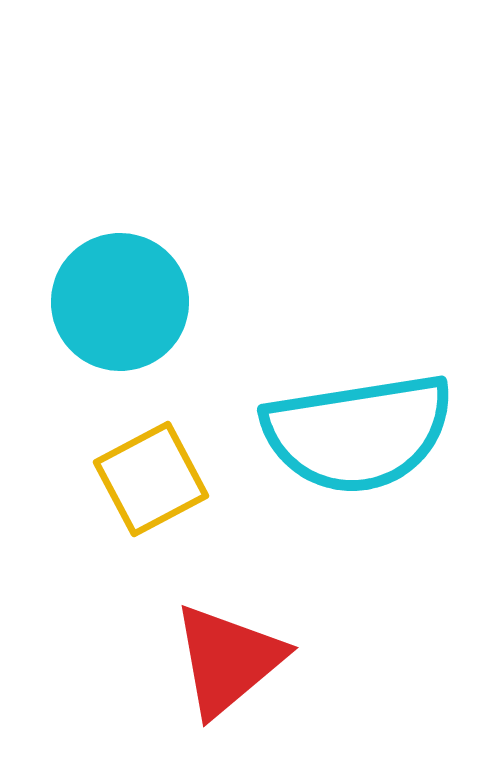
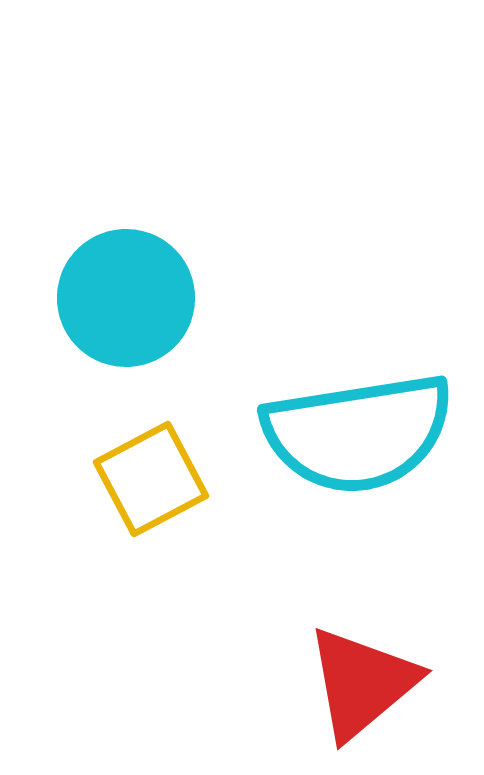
cyan circle: moved 6 px right, 4 px up
red triangle: moved 134 px right, 23 px down
